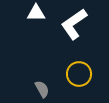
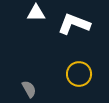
white L-shape: rotated 56 degrees clockwise
gray semicircle: moved 13 px left
